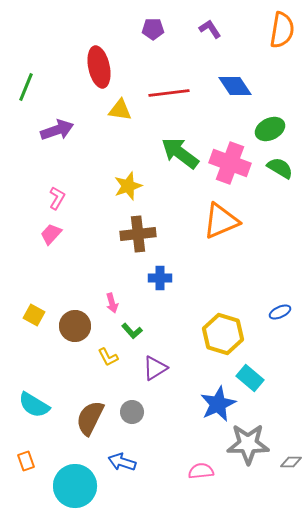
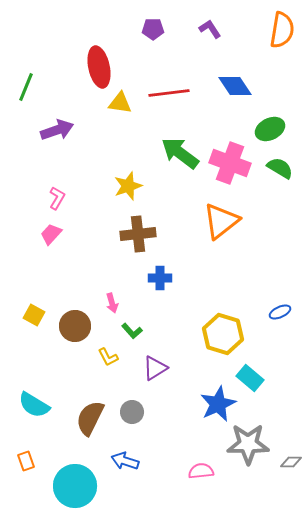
yellow triangle: moved 7 px up
orange triangle: rotated 15 degrees counterclockwise
blue arrow: moved 3 px right, 1 px up
